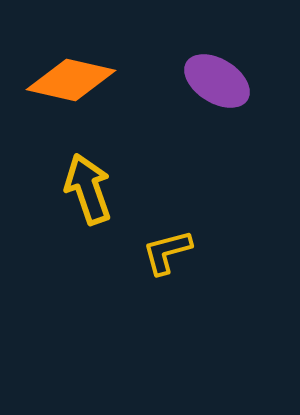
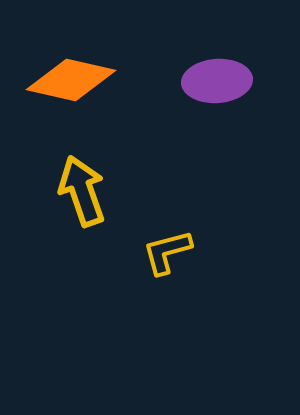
purple ellipse: rotated 36 degrees counterclockwise
yellow arrow: moved 6 px left, 2 px down
